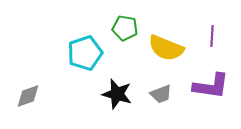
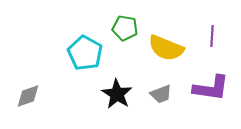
cyan pentagon: rotated 24 degrees counterclockwise
purple L-shape: moved 2 px down
black star: rotated 16 degrees clockwise
